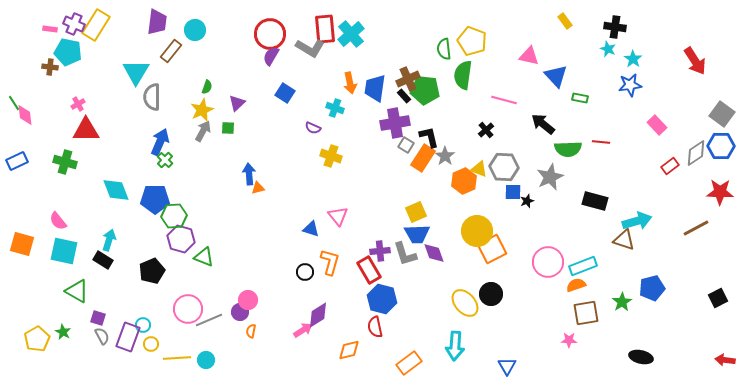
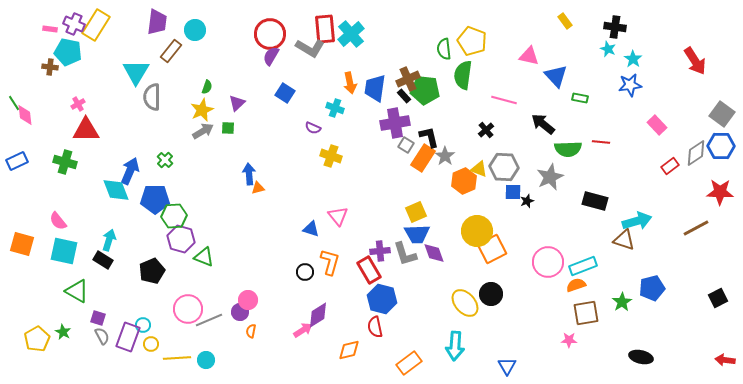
gray arrow at (203, 131): rotated 30 degrees clockwise
blue arrow at (160, 142): moved 30 px left, 29 px down
